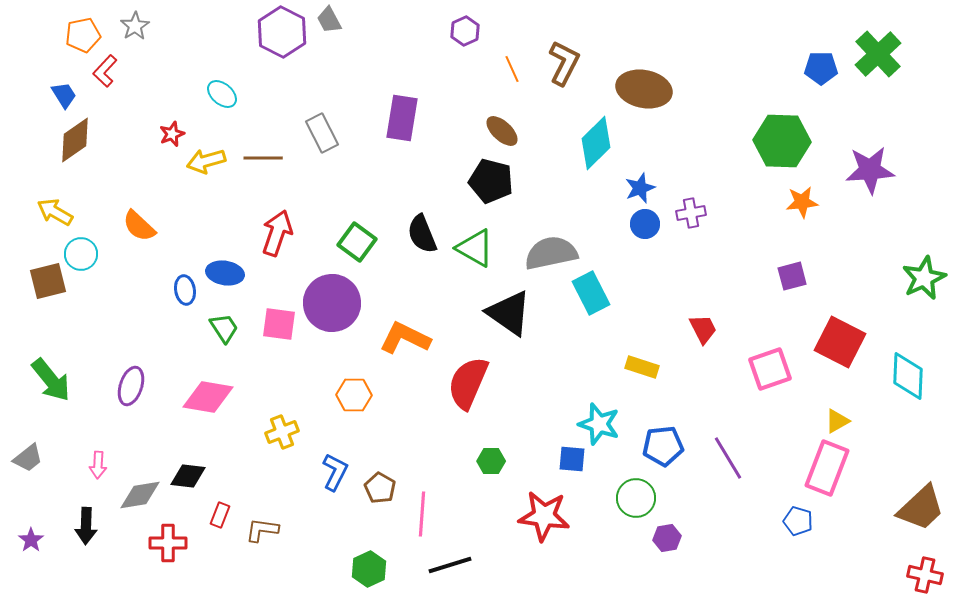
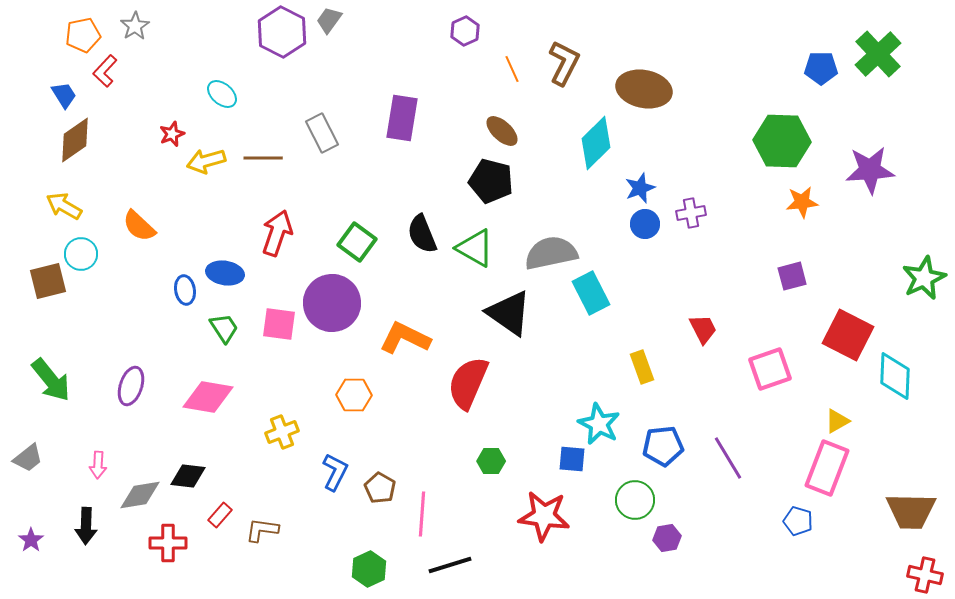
gray trapezoid at (329, 20): rotated 64 degrees clockwise
yellow arrow at (55, 212): moved 9 px right, 6 px up
red square at (840, 342): moved 8 px right, 7 px up
yellow rectangle at (642, 367): rotated 52 degrees clockwise
cyan diamond at (908, 376): moved 13 px left
cyan star at (599, 424): rotated 9 degrees clockwise
green circle at (636, 498): moved 1 px left, 2 px down
brown trapezoid at (921, 508): moved 10 px left, 3 px down; rotated 44 degrees clockwise
red rectangle at (220, 515): rotated 20 degrees clockwise
